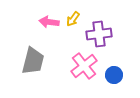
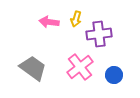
yellow arrow: moved 3 px right; rotated 21 degrees counterclockwise
gray trapezoid: moved 7 px down; rotated 68 degrees counterclockwise
pink cross: moved 4 px left, 1 px down
